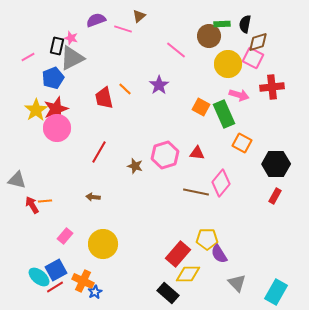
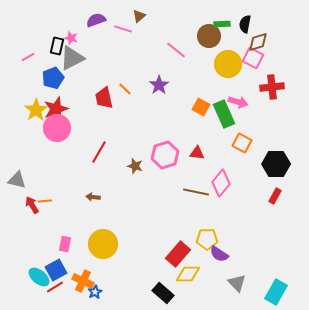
pink arrow at (239, 95): moved 1 px left, 7 px down
pink rectangle at (65, 236): moved 8 px down; rotated 28 degrees counterclockwise
purple semicircle at (219, 254): rotated 24 degrees counterclockwise
black rectangle at (168, 293): moved 5 px left
